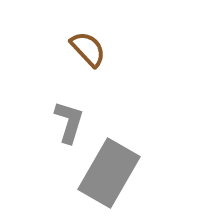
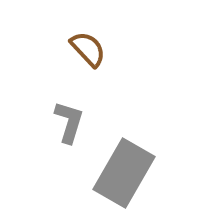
gray rectangle: moved 15 px right
